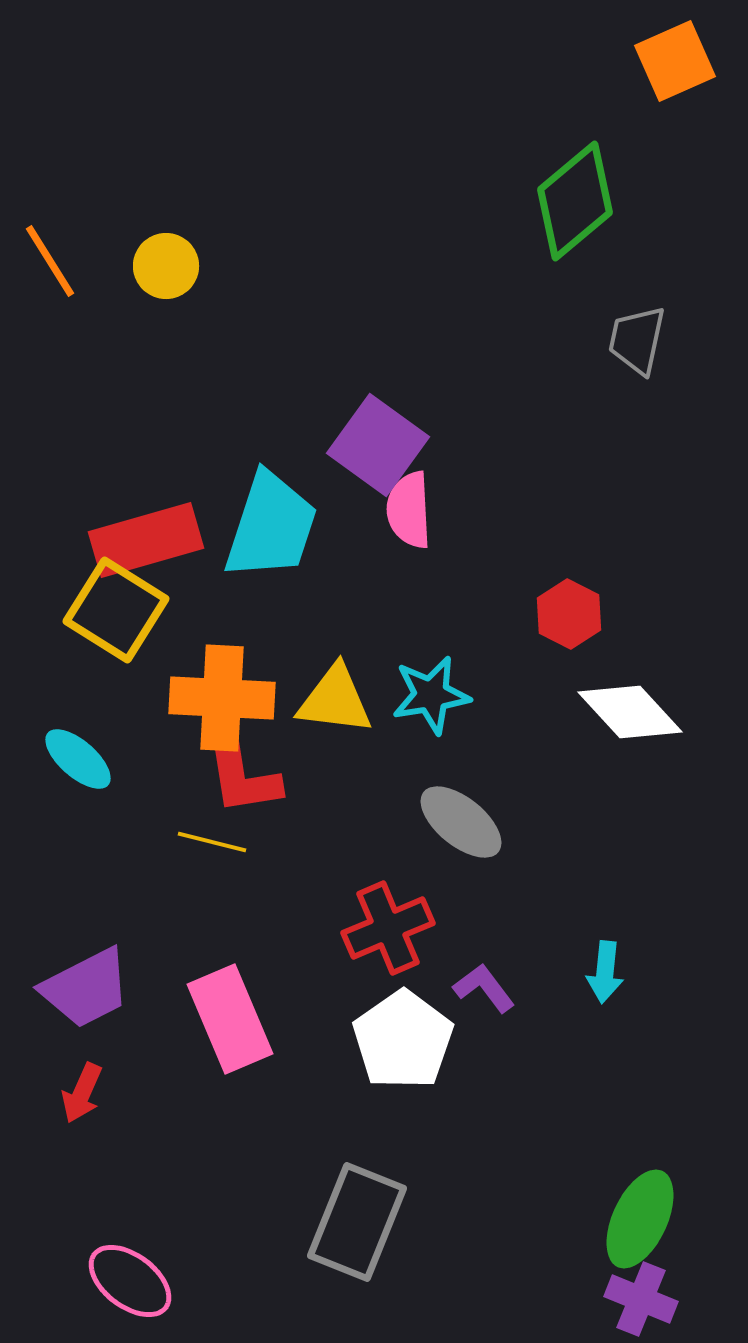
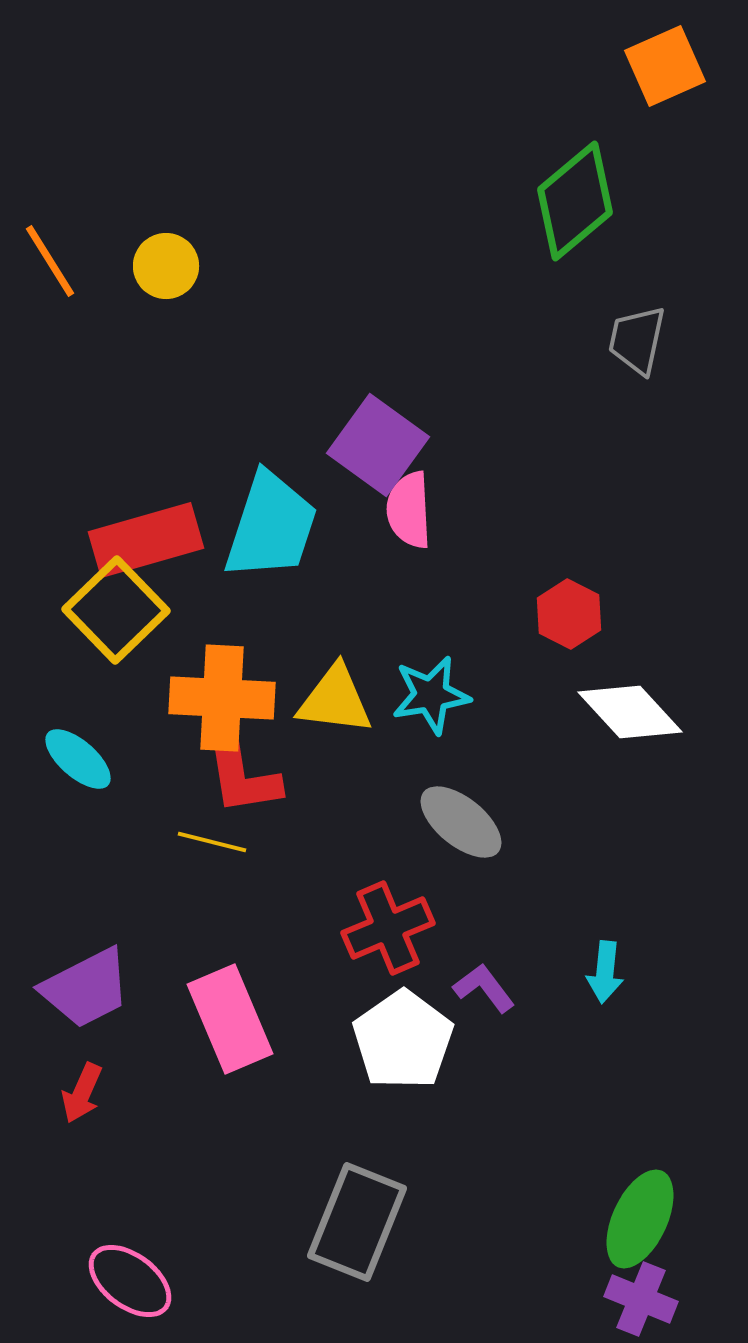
orange square: moved 10 px left, 5 px down
yellow square: rotated 14 degrees clockwise
